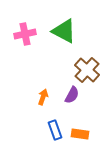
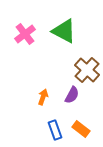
pink cross: rotated 25 degrees counterclockwise
orange rectangle: moved 1 px right, 5 px up; rotated 30 degrees clockwise
